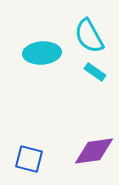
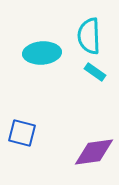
cyan semicircle: rotated 27 degrees clockwise
purple diamond: moved 1 px down
blue square: moved 7 px left, 26 px up
